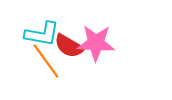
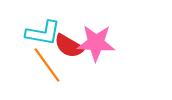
cyan L-shape: moved 1 px right, 1 px up
orange line: moved 1 px right, 4 px down
